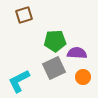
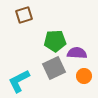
orange circle: moved 1 px right, 1 px up
